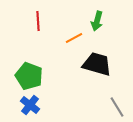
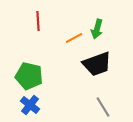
green arrow: moved 8 px down
black trapezoid: rotated 144 degrees clockwise
green pentagon: rotated 8 degrees counterclockwise
gray line: moved 14 px left
